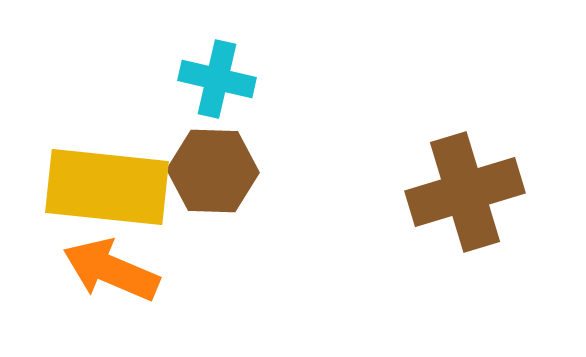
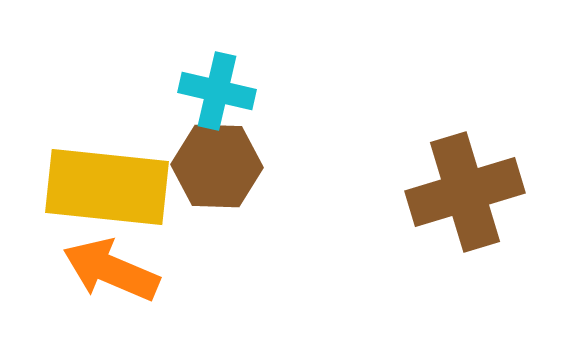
cyan cross: moved 12 px down
brown hexagon: moved 4 px right, 5 px up
